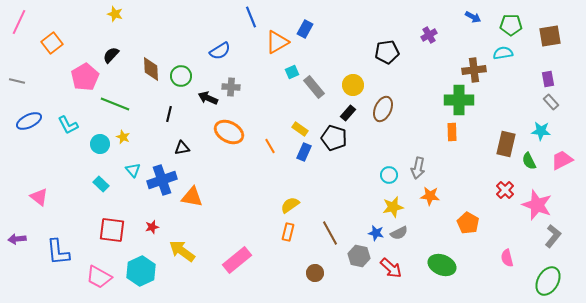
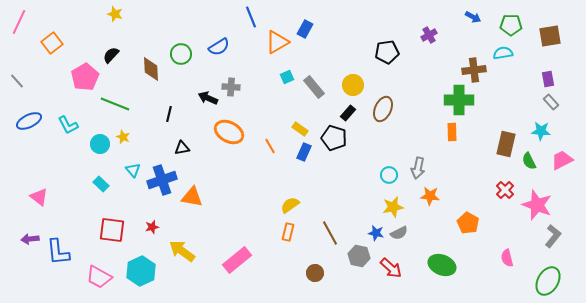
blue semicircle at (220, 51): moved 1 px left, 4 px up
cyan square at (292, 72): moved 5 px left, 5 px down
green circle at (181, 76): moved 22 px up
gray line at (17, 81): rotated 35 degrees clockwise
purple arrow at (17, 239): moved 13 px right
